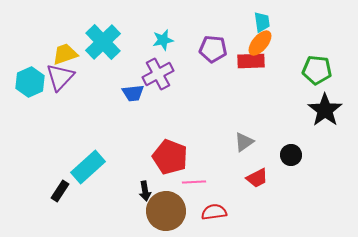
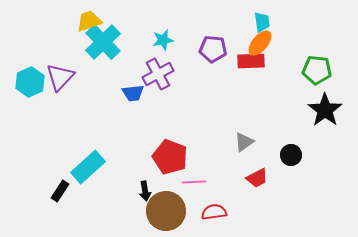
yellow trapezoid: moved 24 px right, 33 px up
